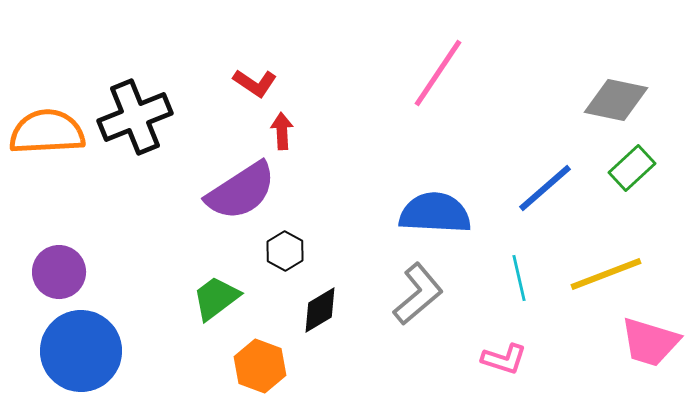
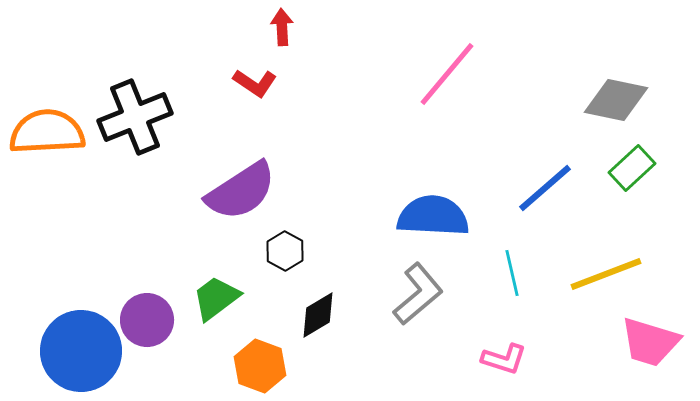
pink line: moved 9 px right, 1 px down; rotated 6 degrees clockwise
red arrow: moved 104 px up
blue semicircle: moved 2 px left, 3 px down
purple circle: moved 88 px right, 48 px down
cyan line: moved 7 px left, 5 px up
black diamond: moved 2 px left, 5 px down
